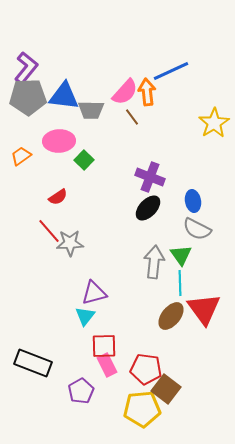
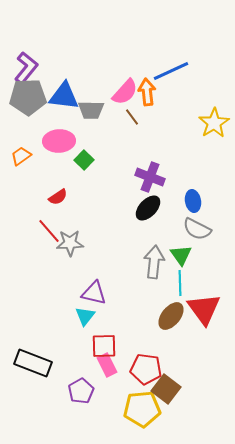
purple triangle: rotated 28 degrees clockwise
